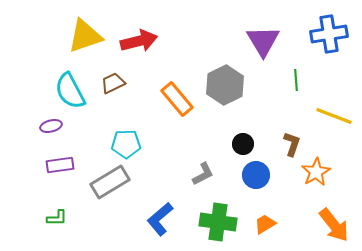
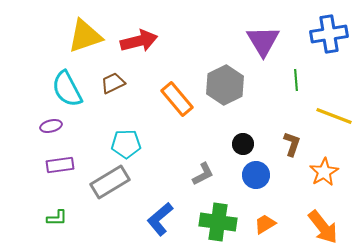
cyan semicircle: moved 3 px left, 2 px up
orange star: moved 8 px right
orange arrow: moved 11 px left, 2 px down
